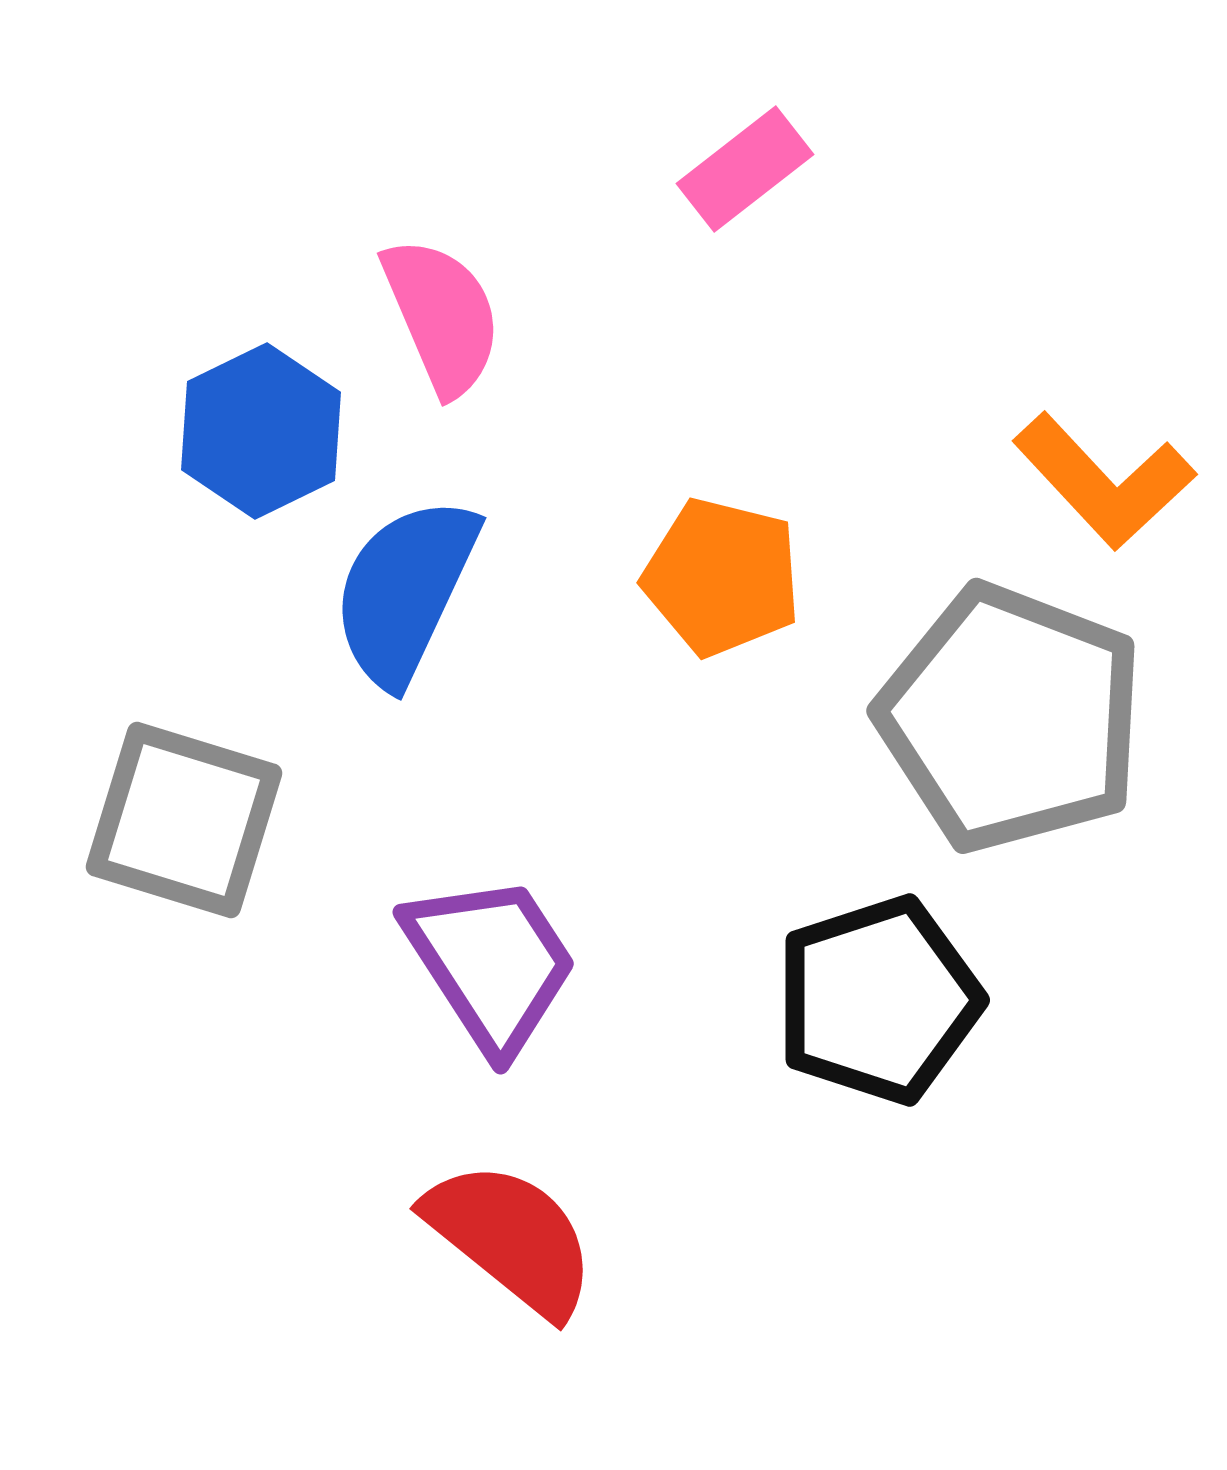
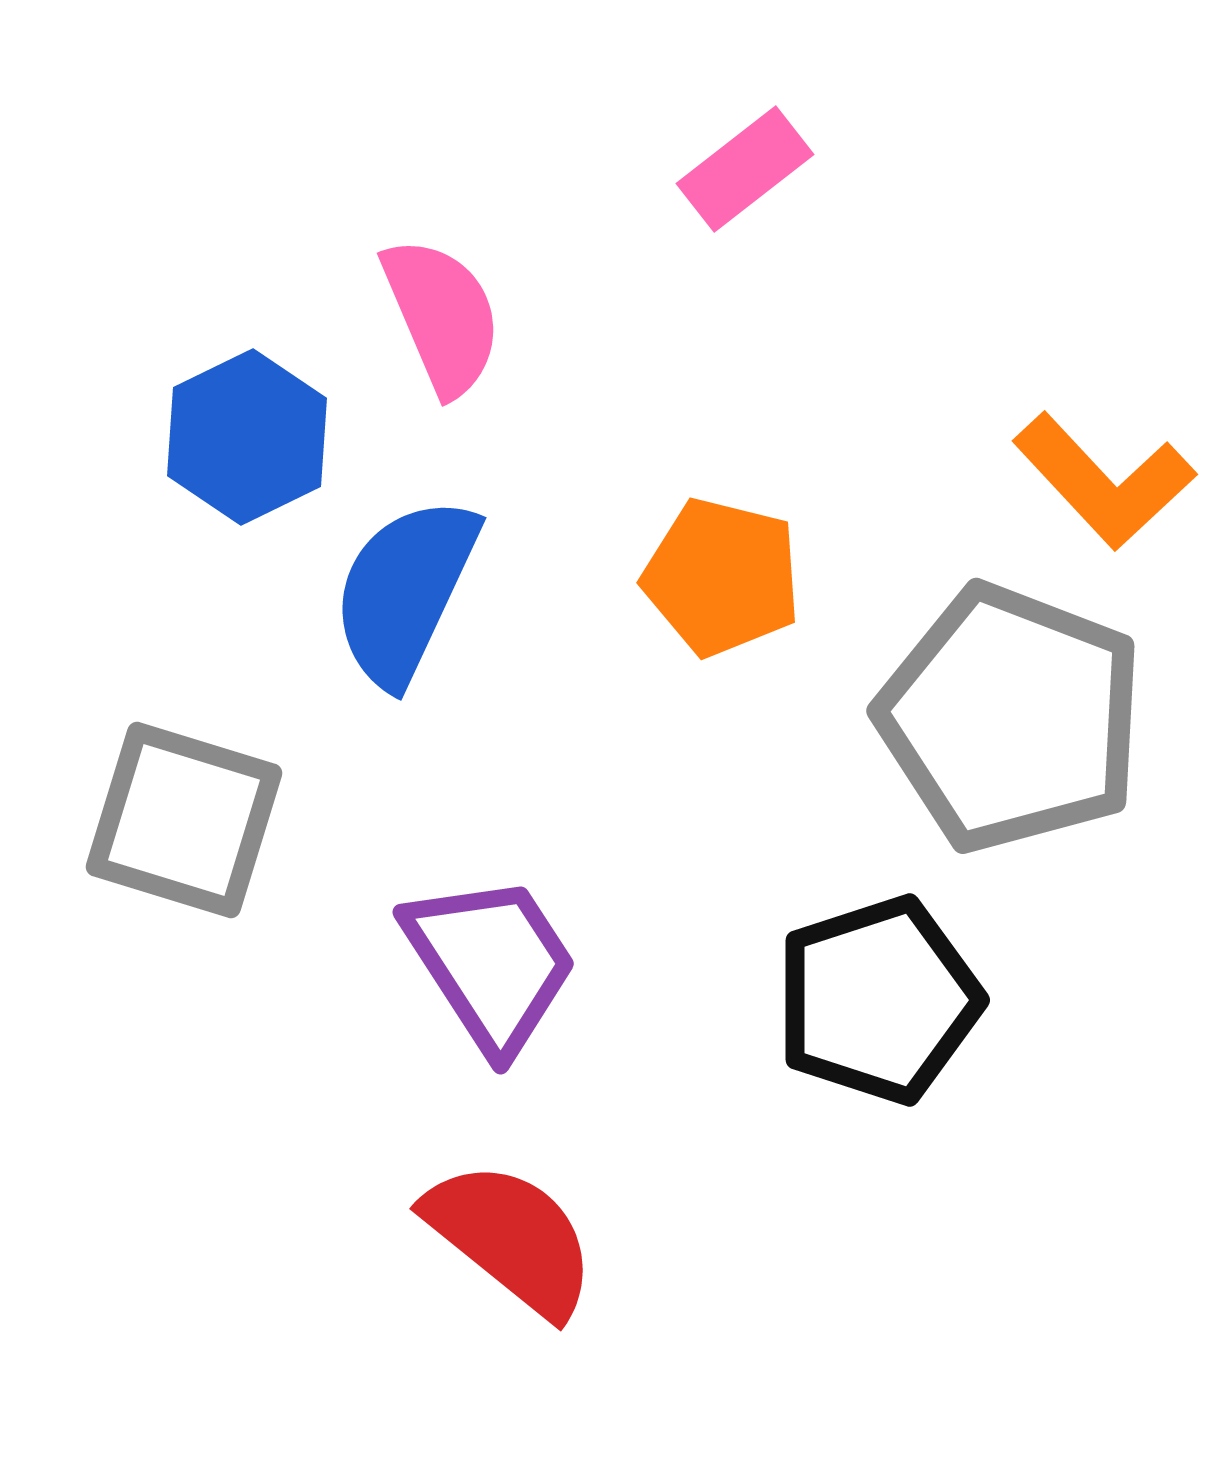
blue hexagon: moved 14 px left, 6 px down
